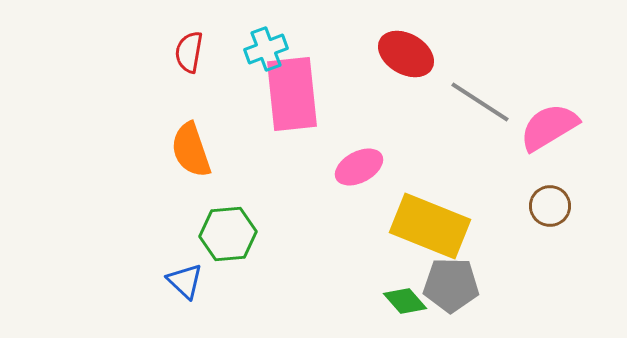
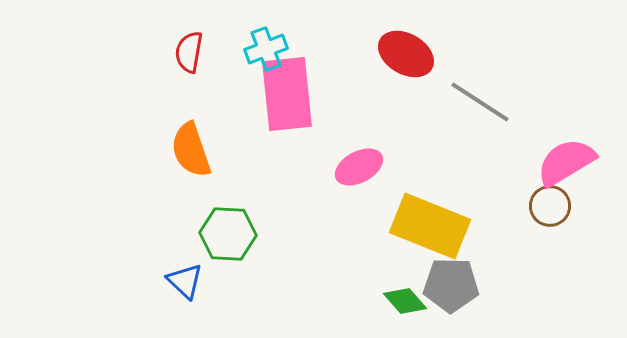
pink rectangle: moved 5 px left
pink semicircle: moved 17 px right, 35 px down
green hexagon: rotated 8 degrees clockwise
